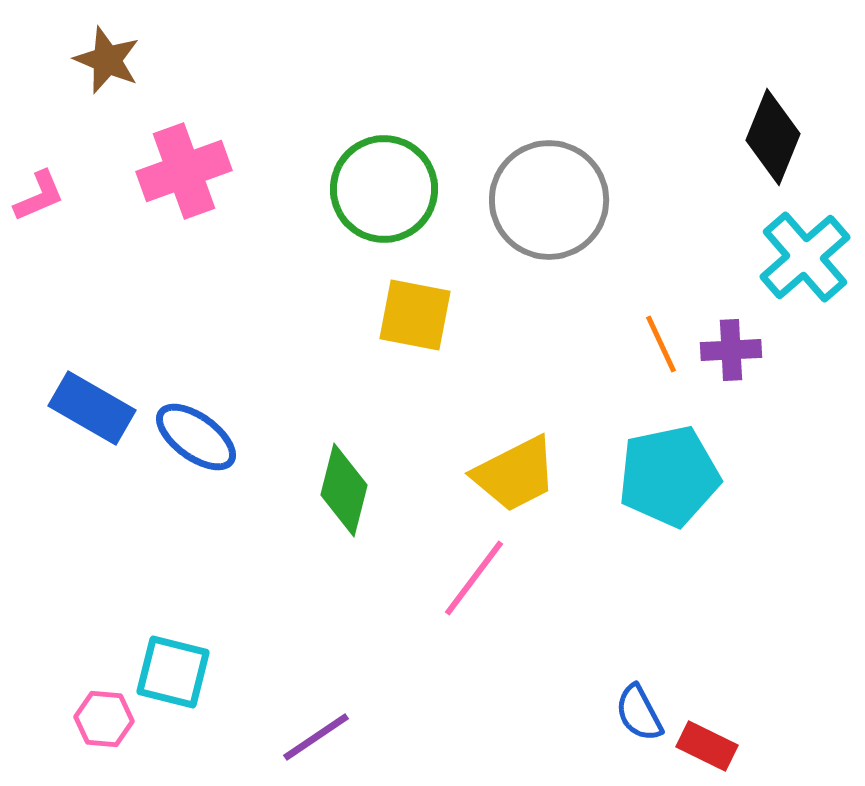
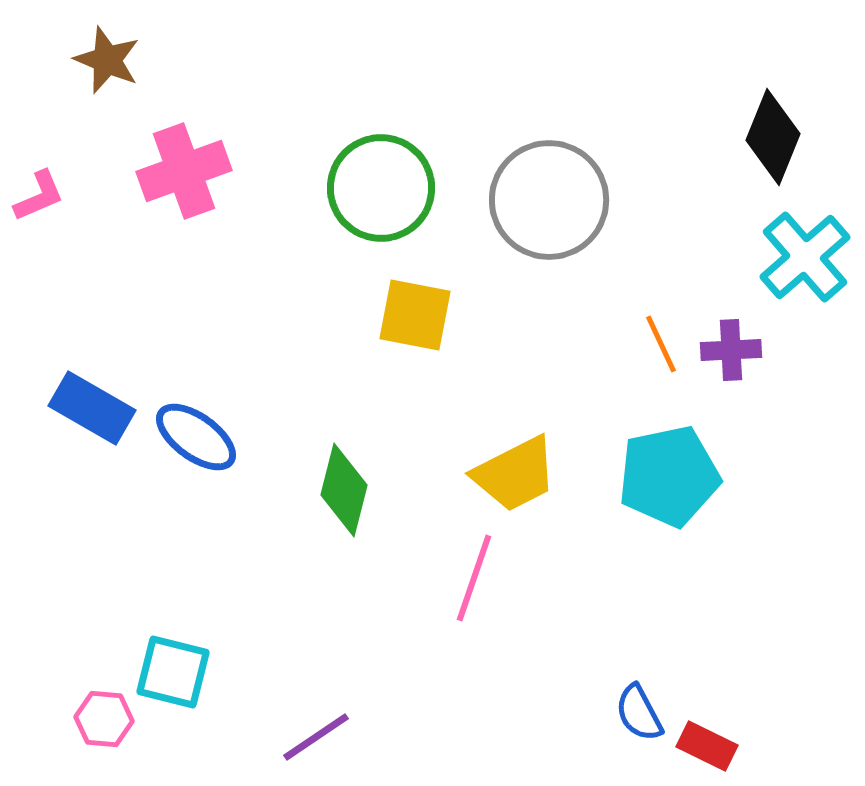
green circle: moved 3 px left, 1 px up
pink line: rotated 18 degrees counterclockwise
